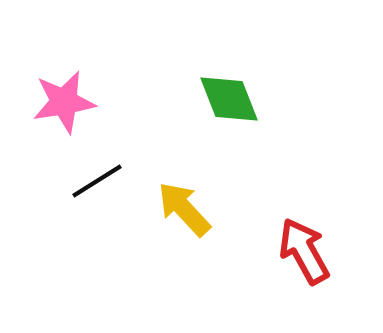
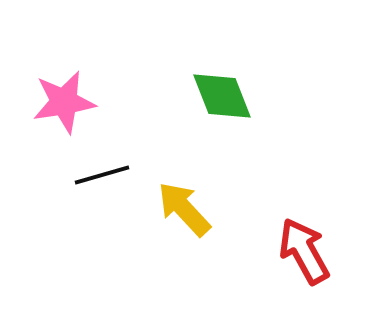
green diamond: moved 7 px left, 3 px up
black line: moved 5 px right, 6 px up; rotated 16 degrees clockwise
